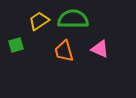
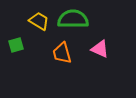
yellow trapezoid: rotated 65 degrees clockwise
orange trapezoid: moved 2 px left, 2 px down
